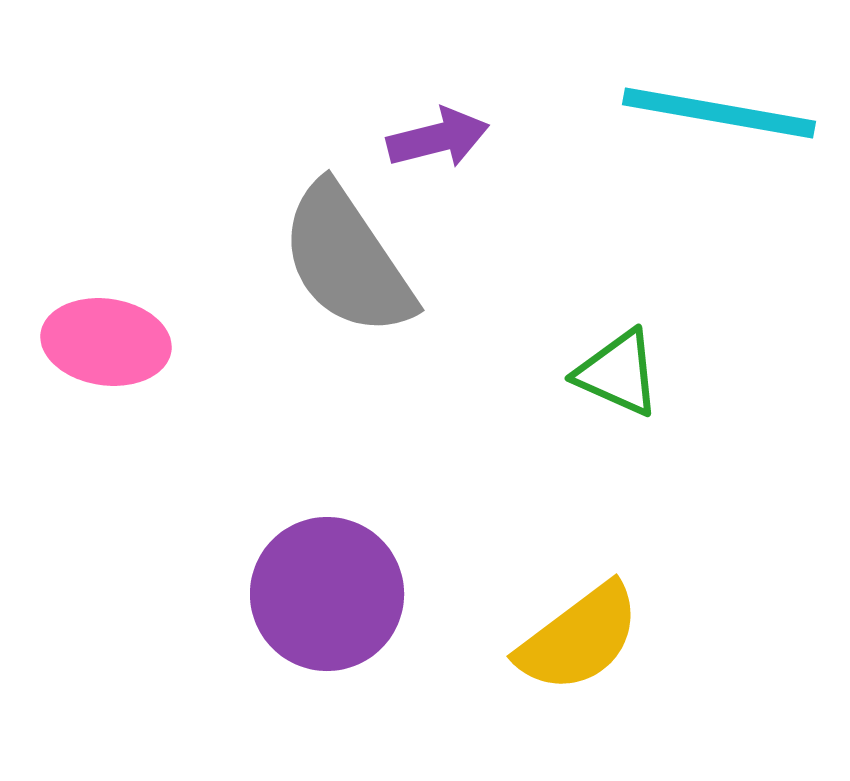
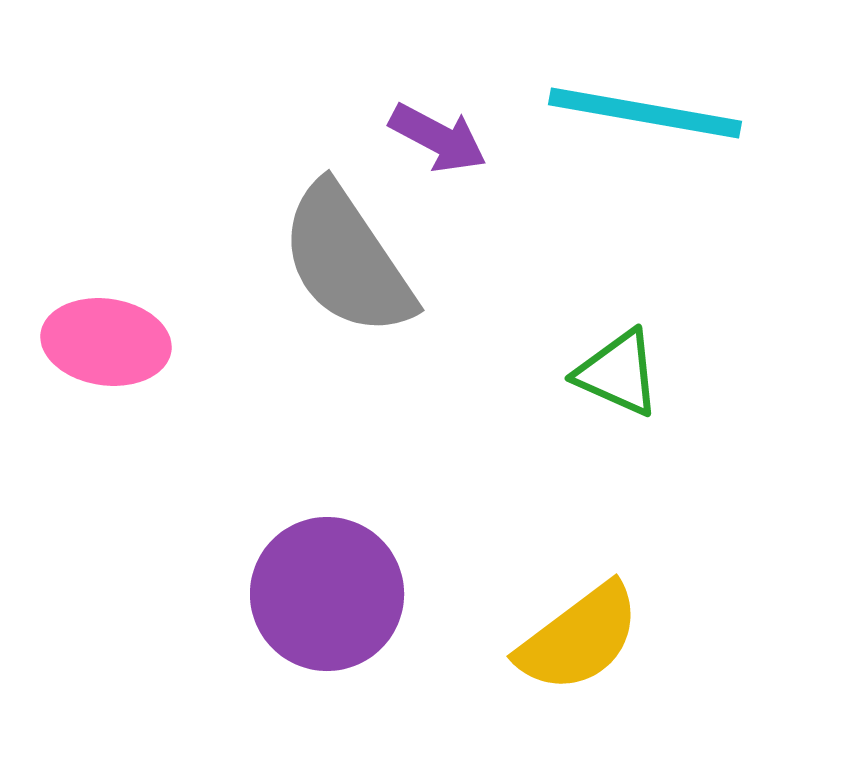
cyan line: moved 74 px left
purple arrow: rotated 42 degrees clockwise
